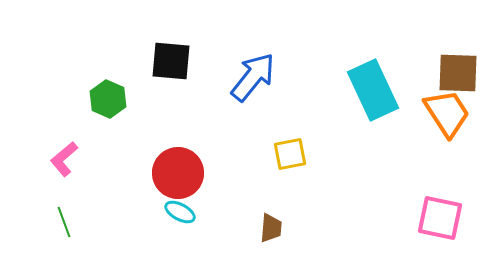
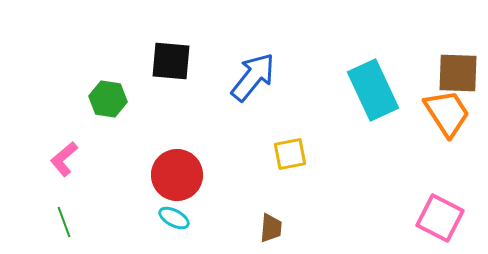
green hexagon: rotated 15 degrees counterclockwise
red circle: moved 1 px left, 2 px down
cyan ellipse: moved 6 px left, 6 px down
pink square: rotated 15 degrees clockwise
